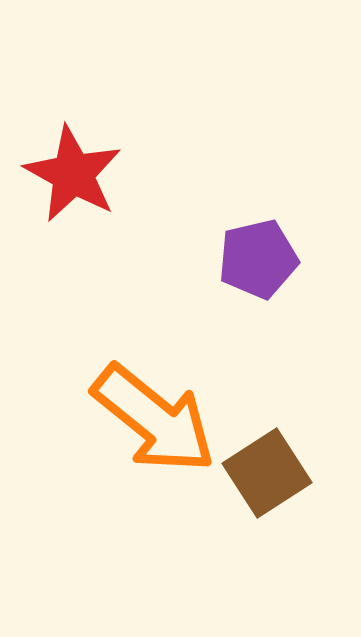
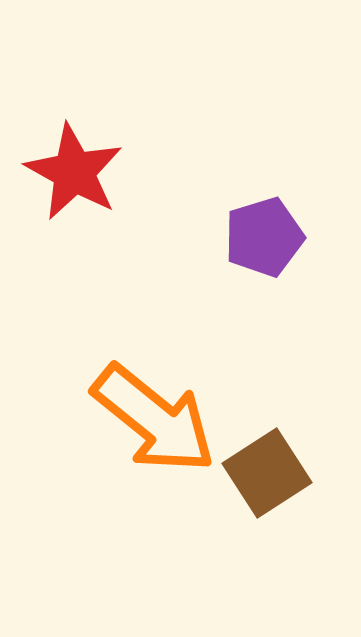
red star: moved 1 px right, 2 px up
purple pentagon: moved 6 px right, 22 px up; rotated 4 degrees counterclockwise
